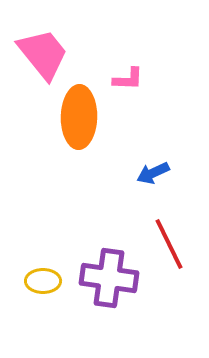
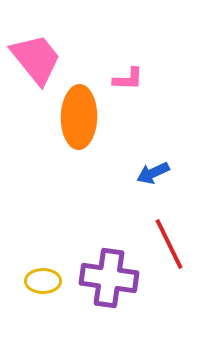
pink trapezoid: moved 7 px left, 5 px down
